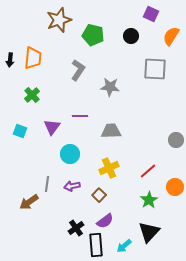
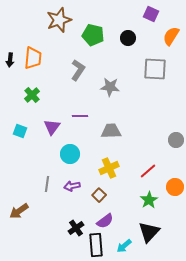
black circle: moved 3 px left, 2 px down
brown arrow: moved 10 px left, 9 px down
